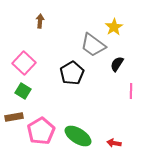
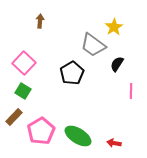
brown rectangle: rotated 36 degrees counterclockwise
